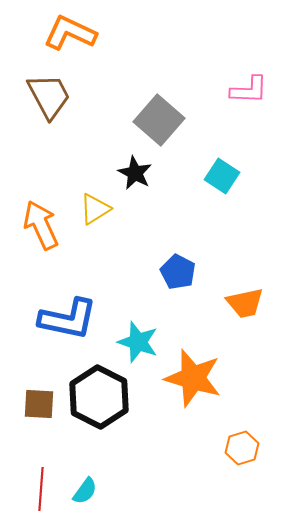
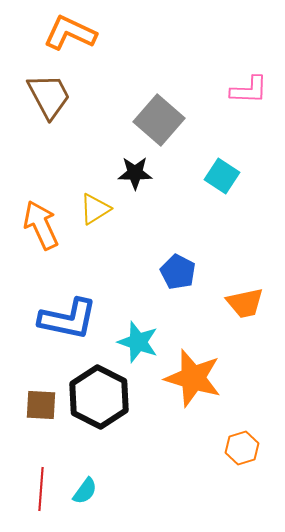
black star: rotated 28 degrees counterclockwise
brown square: moved 2 px right, 1 px down
